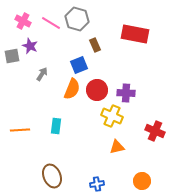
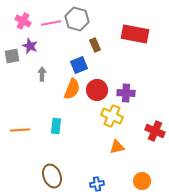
pink line: rotated 42 degrees counterclockwise
gray arrow: rotated 32 degrees counterclockwise
